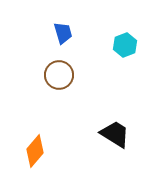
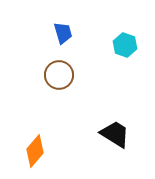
cyan hexagon: rotated 20 degrees counterclockwise
